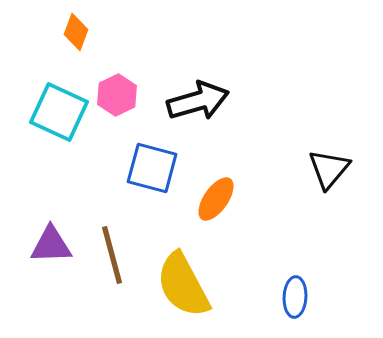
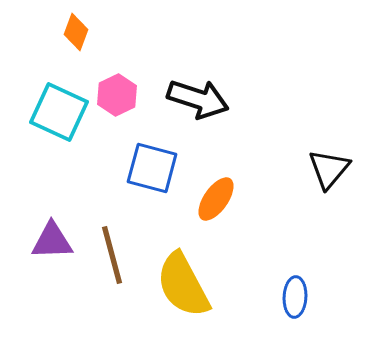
black arrow: moved 2 px up; rotated 34 degrees clockwise
purple triangle: moved 1 px right, 4 px up
